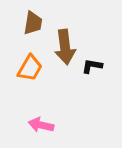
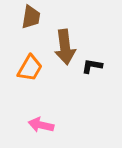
brown trapezoid: moved 2 px left, 6 px up
